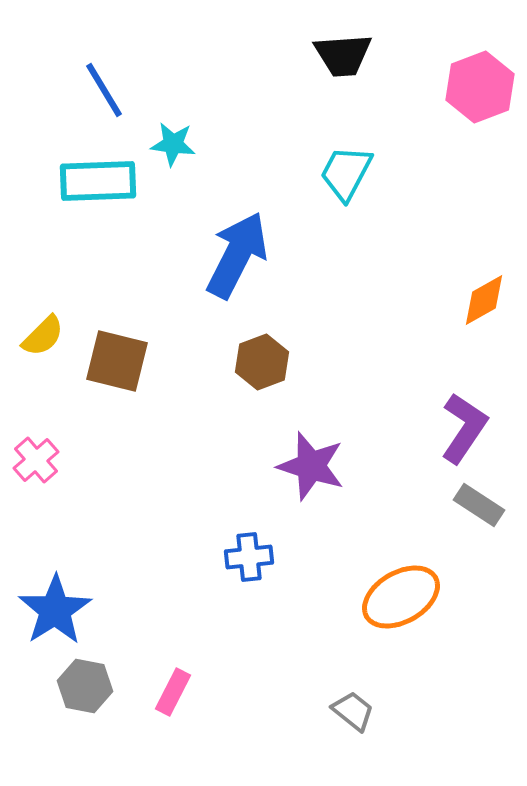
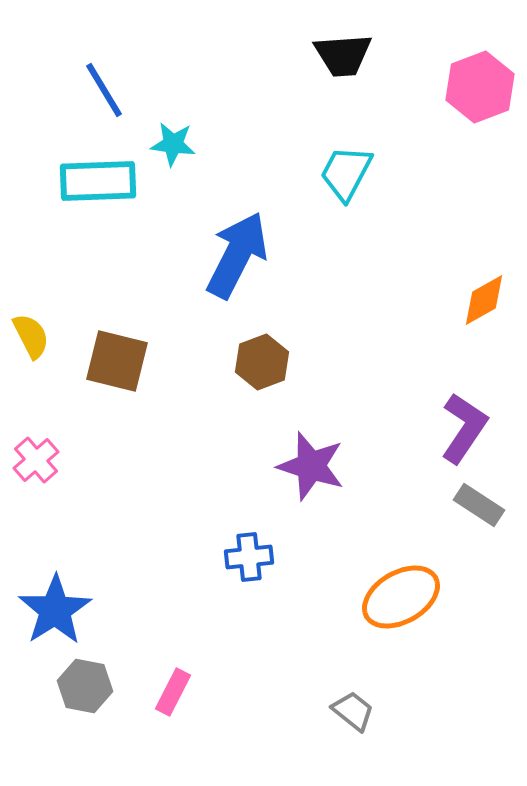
yellow semicircle: moved 12 px left; rotated 72 degrees counterclockwise
